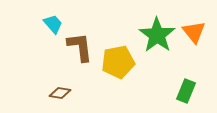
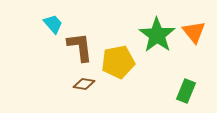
brown diamond: moved 24 px right, 9 px up
